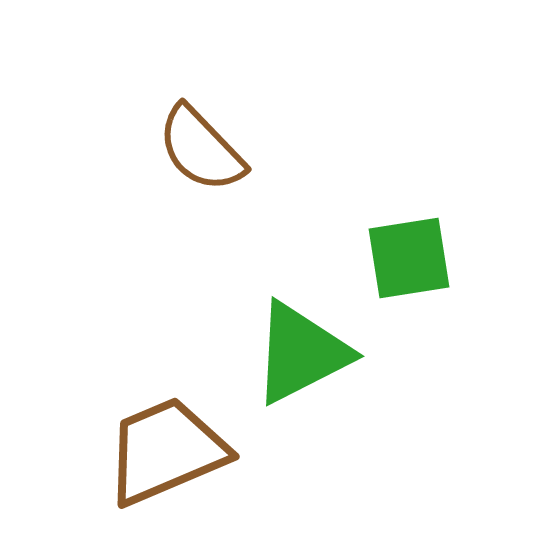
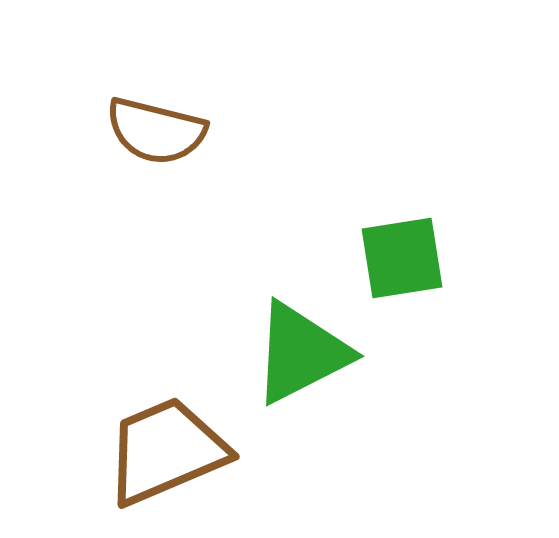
brown semicircle: moved 45 px left, 18 px up; rotated 32 degrees counterclockwise
green square: moved 7 px left
